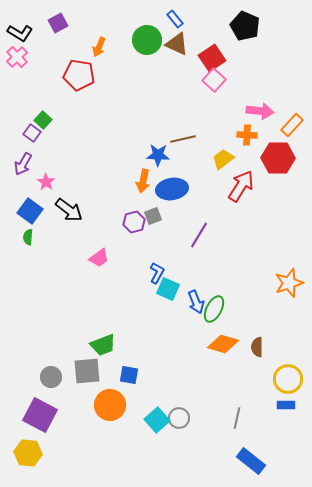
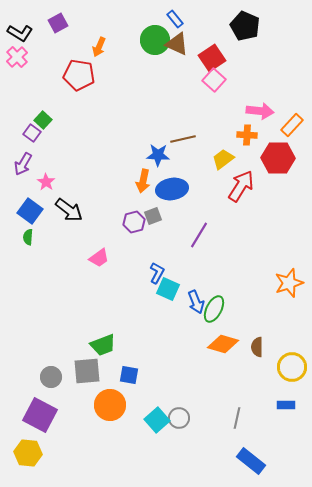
green circle at (147, 40): moved 8 px right
yellow circle at (288, 379): moved 4 px right, 12 px up
